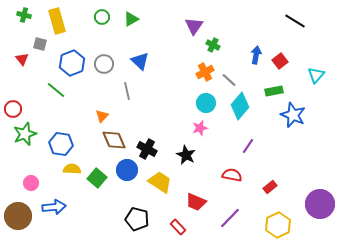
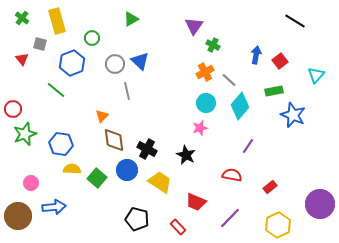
green cross at (24, 15): moved 2 px left, 3 px down; rotated 24 degrees clockwise
green circle at (102, 17): moved 10 px left, 21 px down
gray circle at (104, 64): moved 11 px right
brown diamond at (114, 140): rotated 15 degrees clockwise
